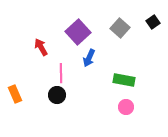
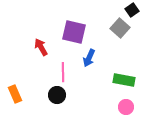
black square: moved 21 px left, 12 px up
purple square: moved 4 px left; rotated 35 degrees counterclockwise
pink line: moved 2 px right, 1 px up
